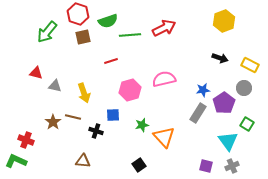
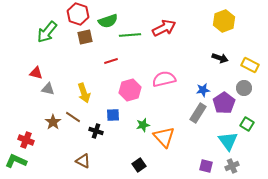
brown square: moved 2 px right
gray triangle: moved 7 px left, 3 px down
brown line: rotated 21 degrees clockwise
green star: moved 1 px right
brown triangle: rotated 21 degrees clockwise
